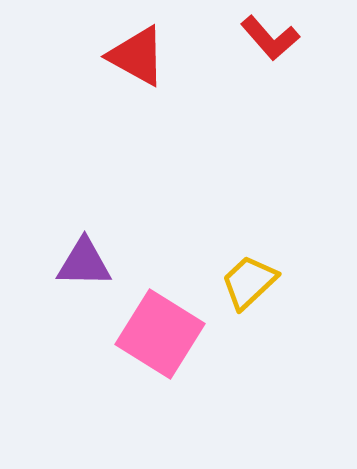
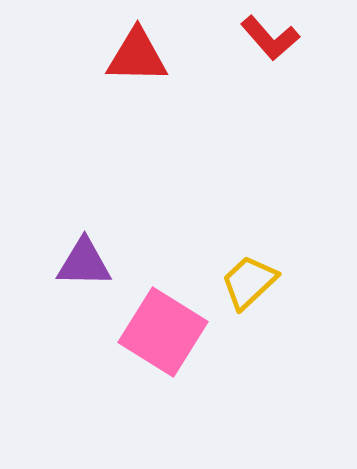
red triangle: rotated 28 degrees counterclockwise
pink square: moved 3 px right, 2 px up
